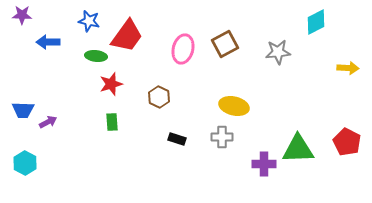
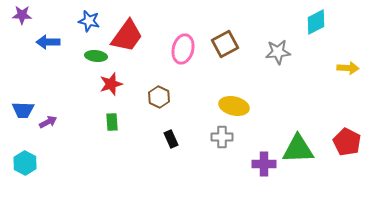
black rectangle: moved 6 px left; rotated 48 degrees clockwise
